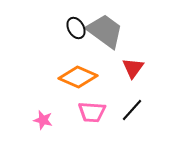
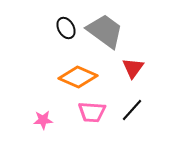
black ellipse: moved 10 px left
pink star: rotated 18 degrees counterclockwise
